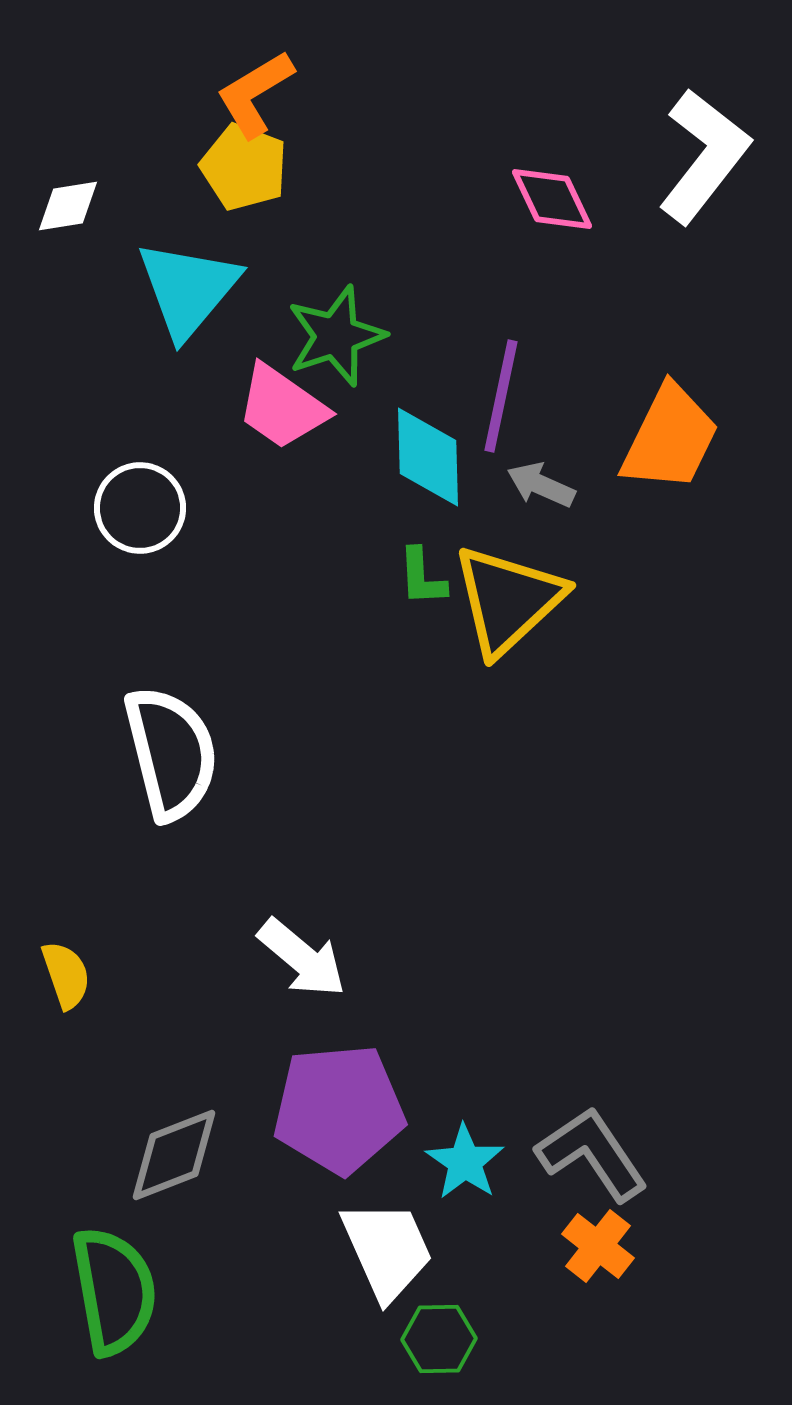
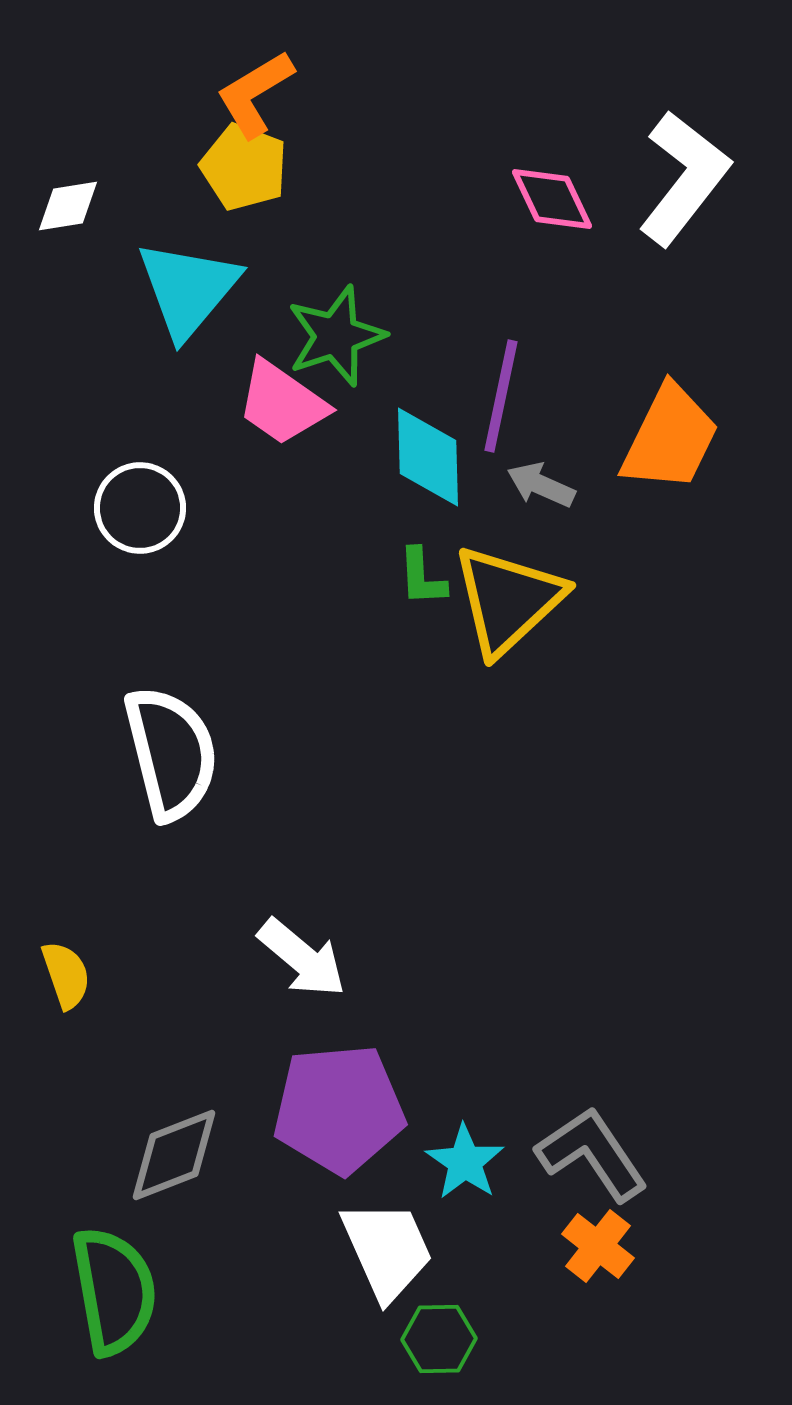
white L-shape: moved 20 px left, 22 px down
pink trapezoid: moved 4 px up
